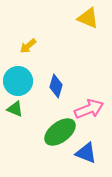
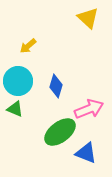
yellow triangle: rotated 20 degrees clockwise
